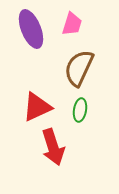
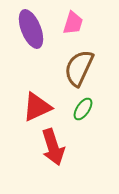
pink trapezoid: moved 1 px right, 1 px up
green ellipse: moved 3 px right, 1 px up; rotated 25 degrees clockwise
